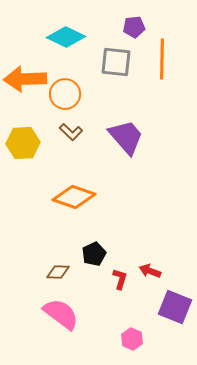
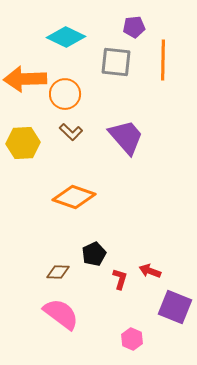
orange line: moved 1 px right, 1 px down
